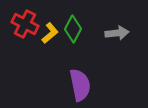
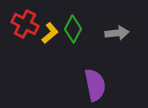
purple semicircle: moved 15 px right
